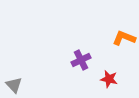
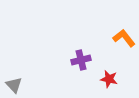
orange L-shape: rotated 30 degrees clockwise
purple cross: rotated 12 degrees clockwise
